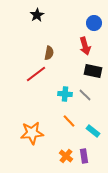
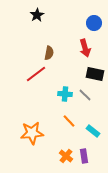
red arrow: moved 2 px down
black rectangle: moved 2 px right, 3 px down
